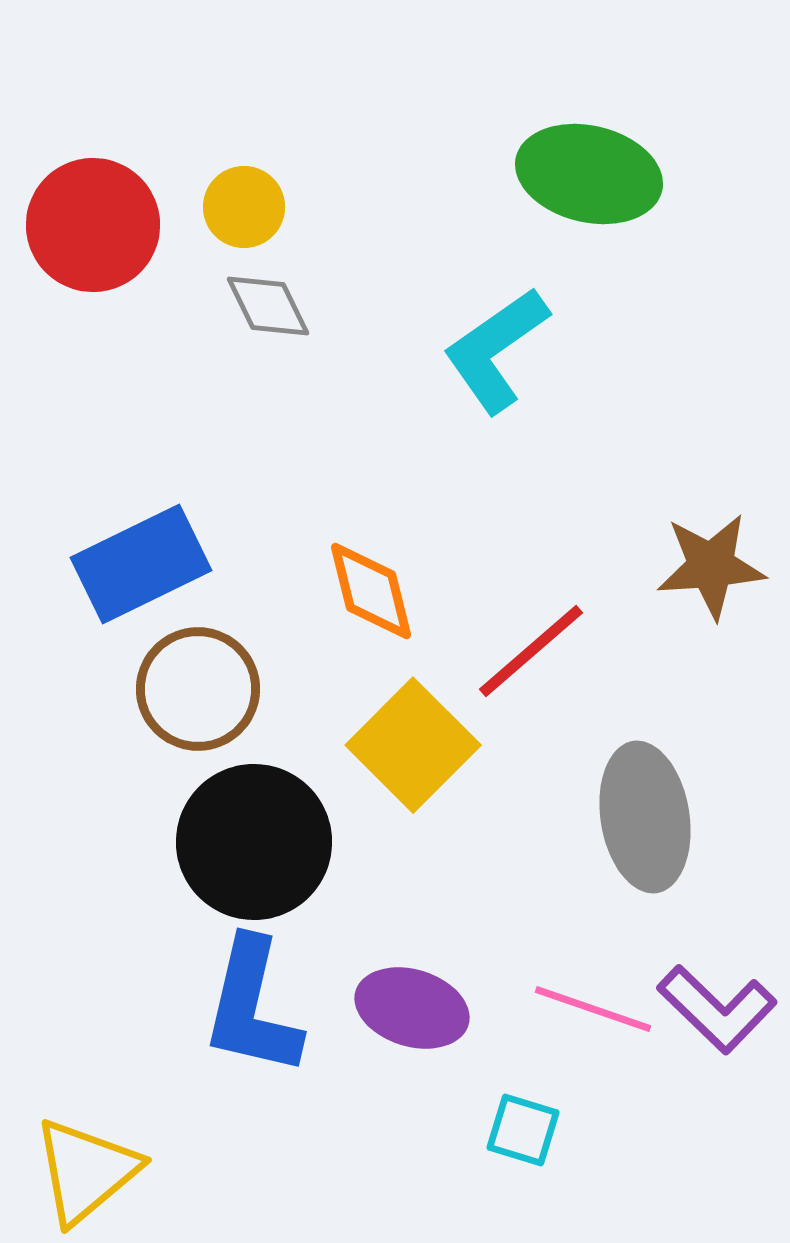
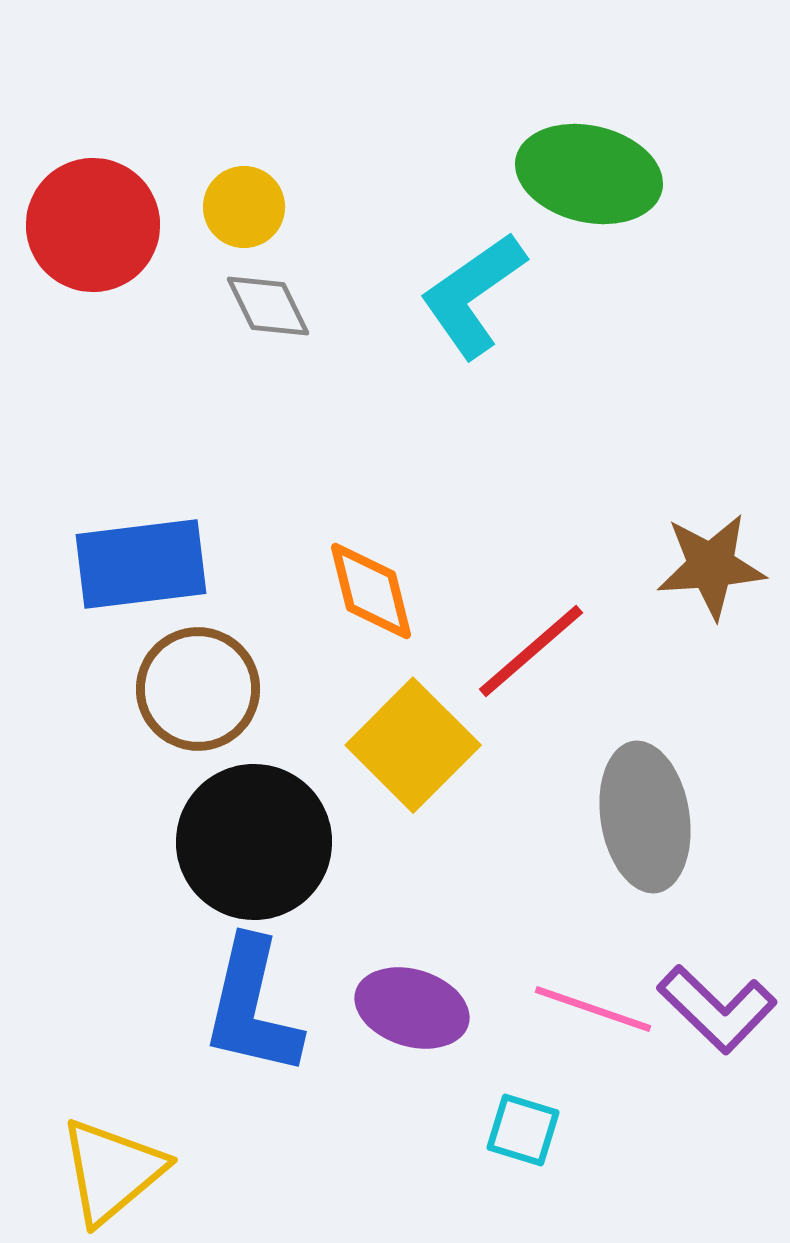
cyan L-shape: moved 23 px left, 55 px up
blue rectangle: rotated 19 degrees clockwise
yellow triangle: moved 26 px right
